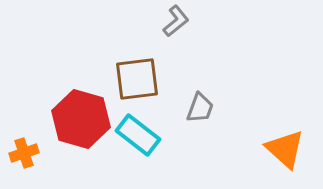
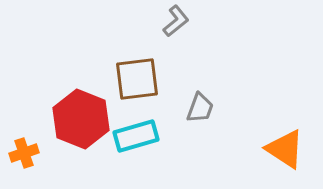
red hexagon: rotated 6 degrees clockwise
cyan rectangle: moved 2 px left, 1 px down; rotated 54 degrees counterclockwise
orange triangle: rotated 9 degrees counterclockwise
